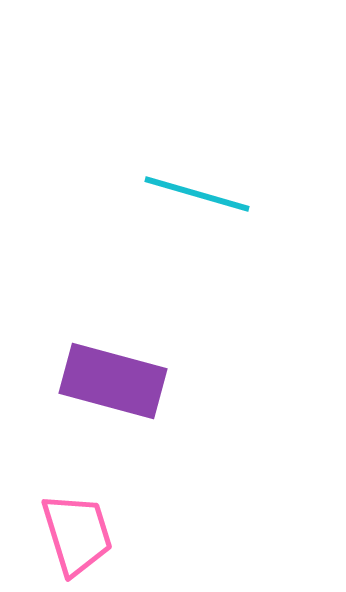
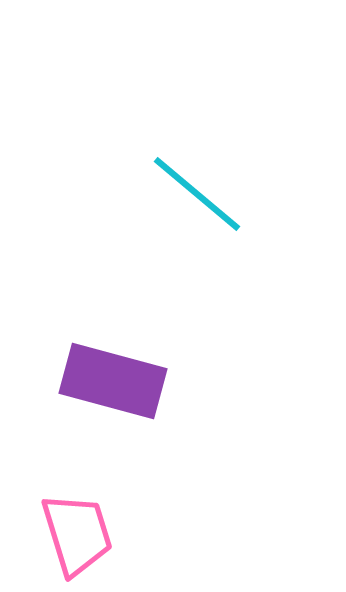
cyan line: rotated 24 degrees clockwise
